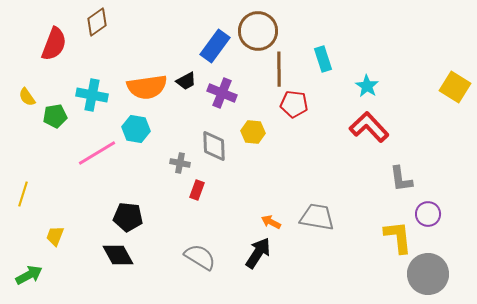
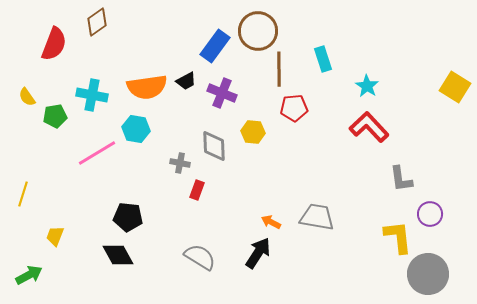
red pentagon: moved 4 px down; rotated 12 degrees counterclockwise
purple circle: moved 2 px right
